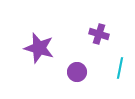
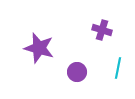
purple cross: moved 3 px right, 4 px up
cyan line: moved 2 px left
